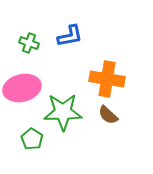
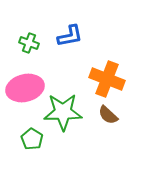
orange cross: rotated 12 degrees clockwise
pink ellipse: moved 3 px right
